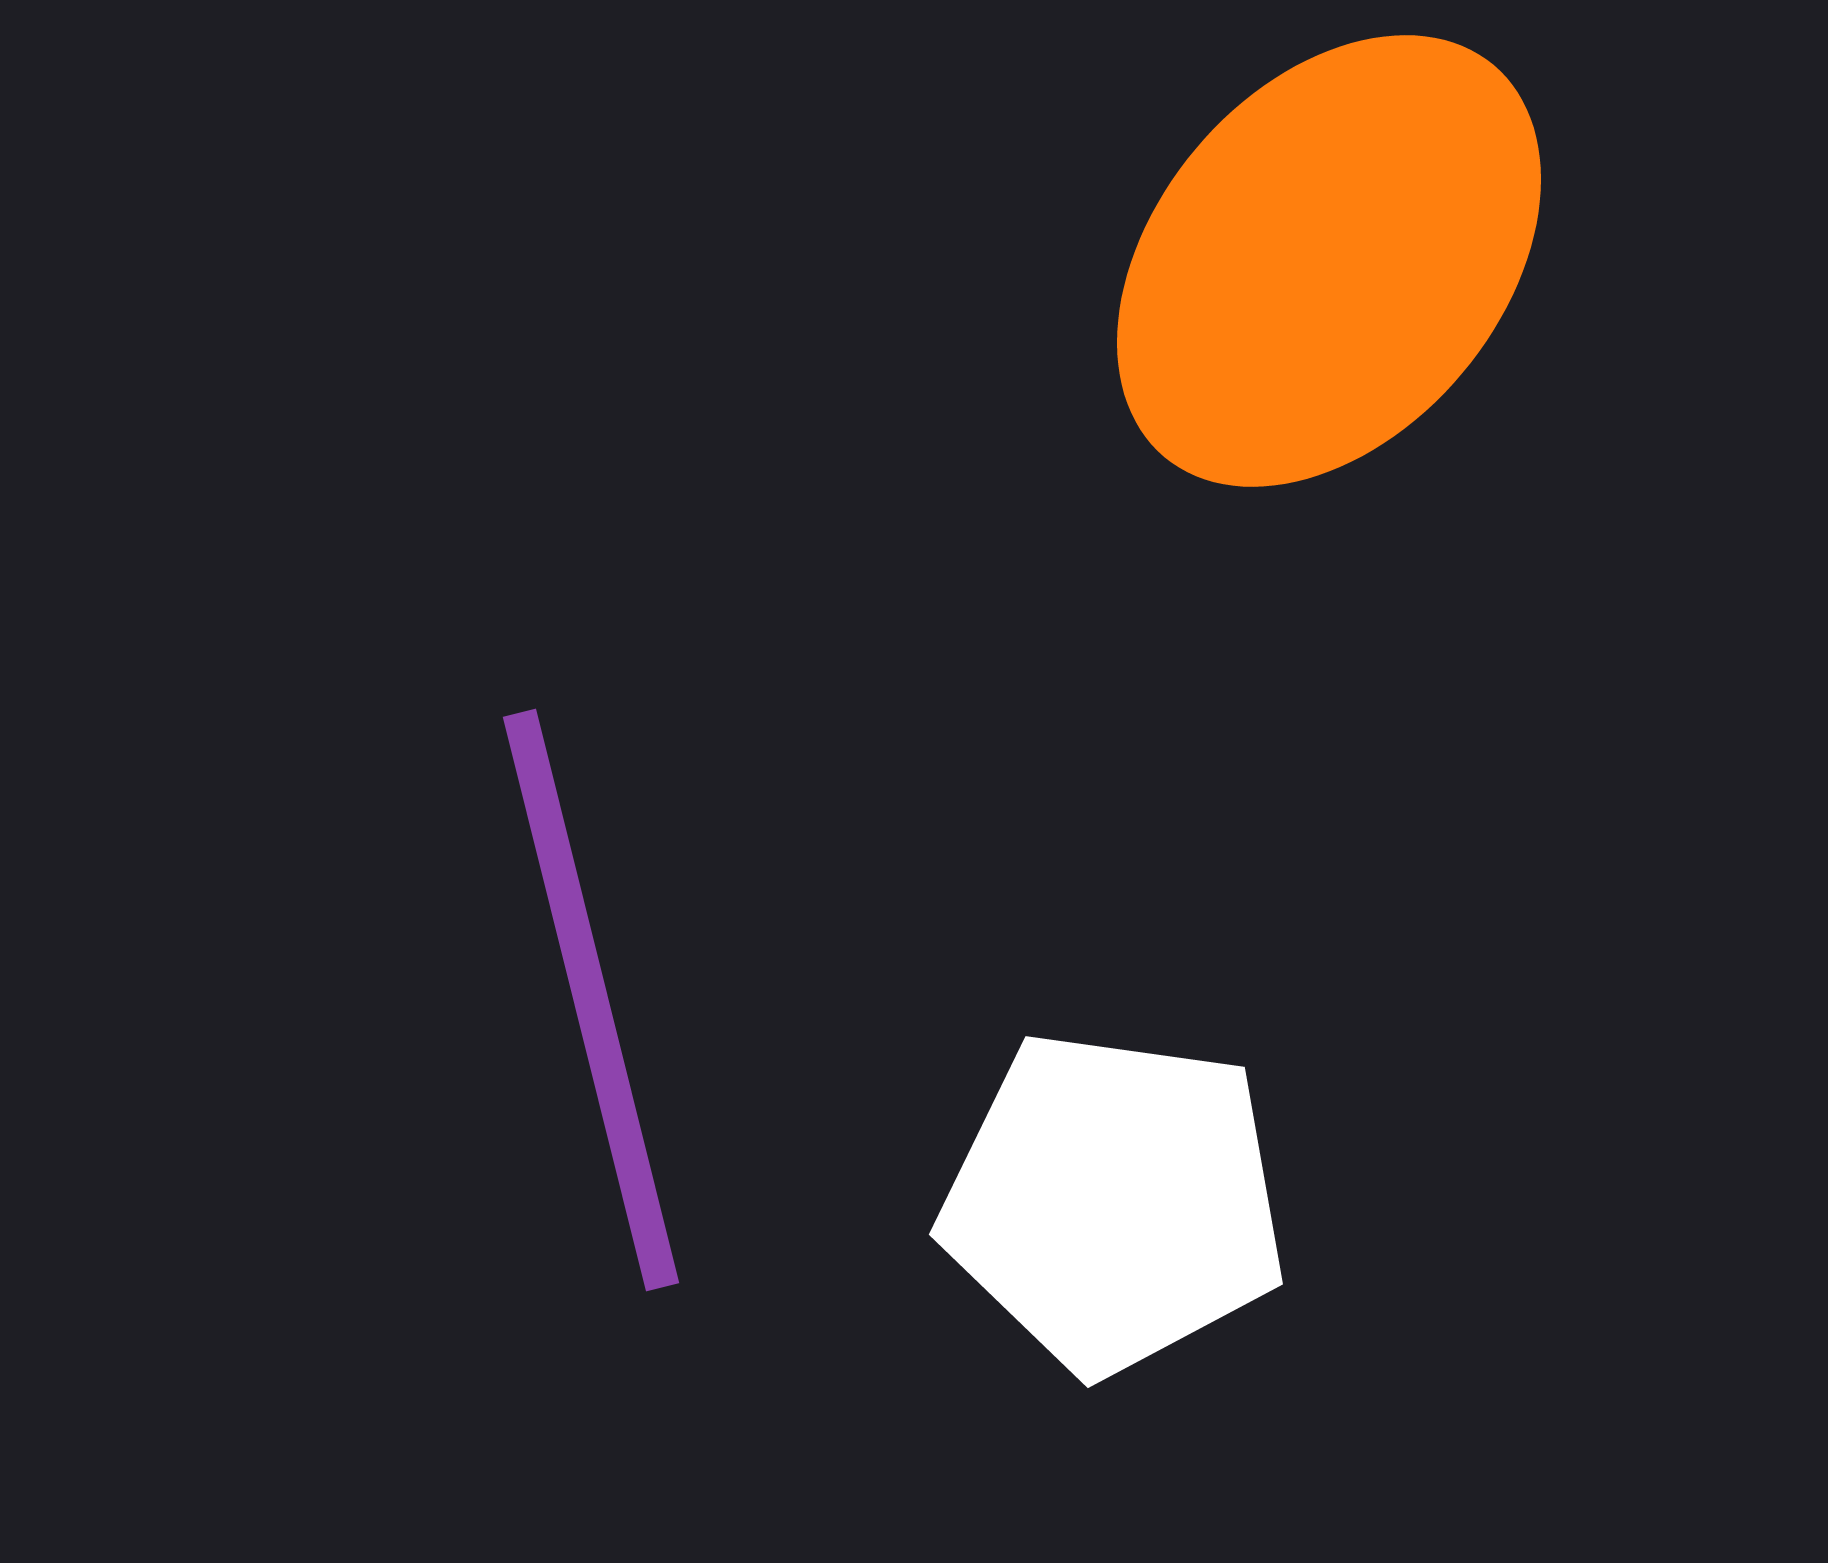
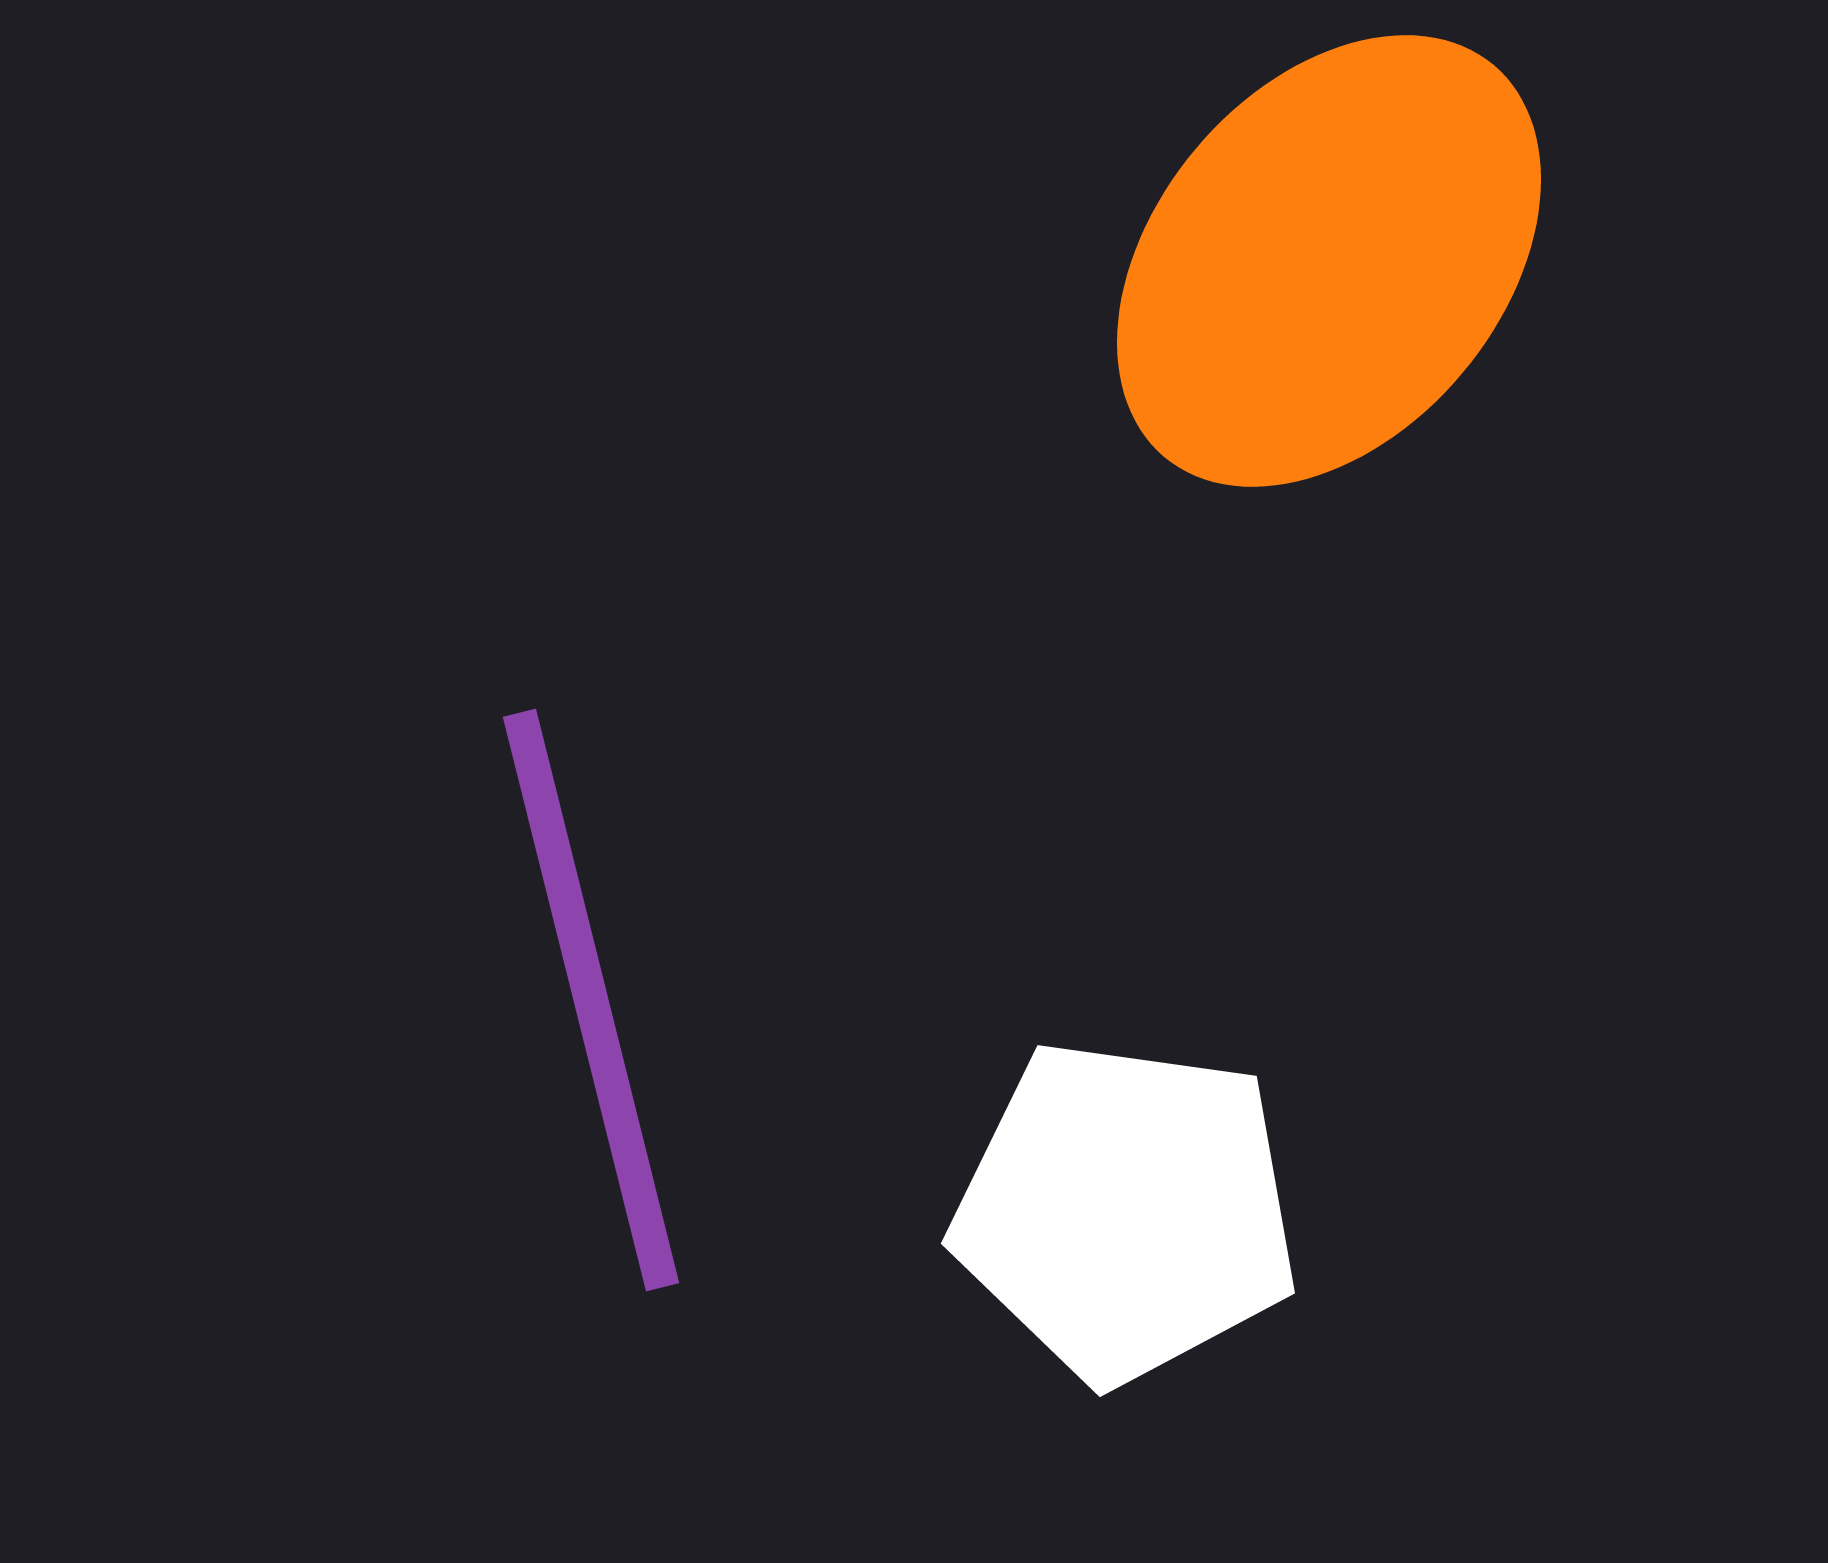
white pentagon: moved 12 px right, 9 px down
